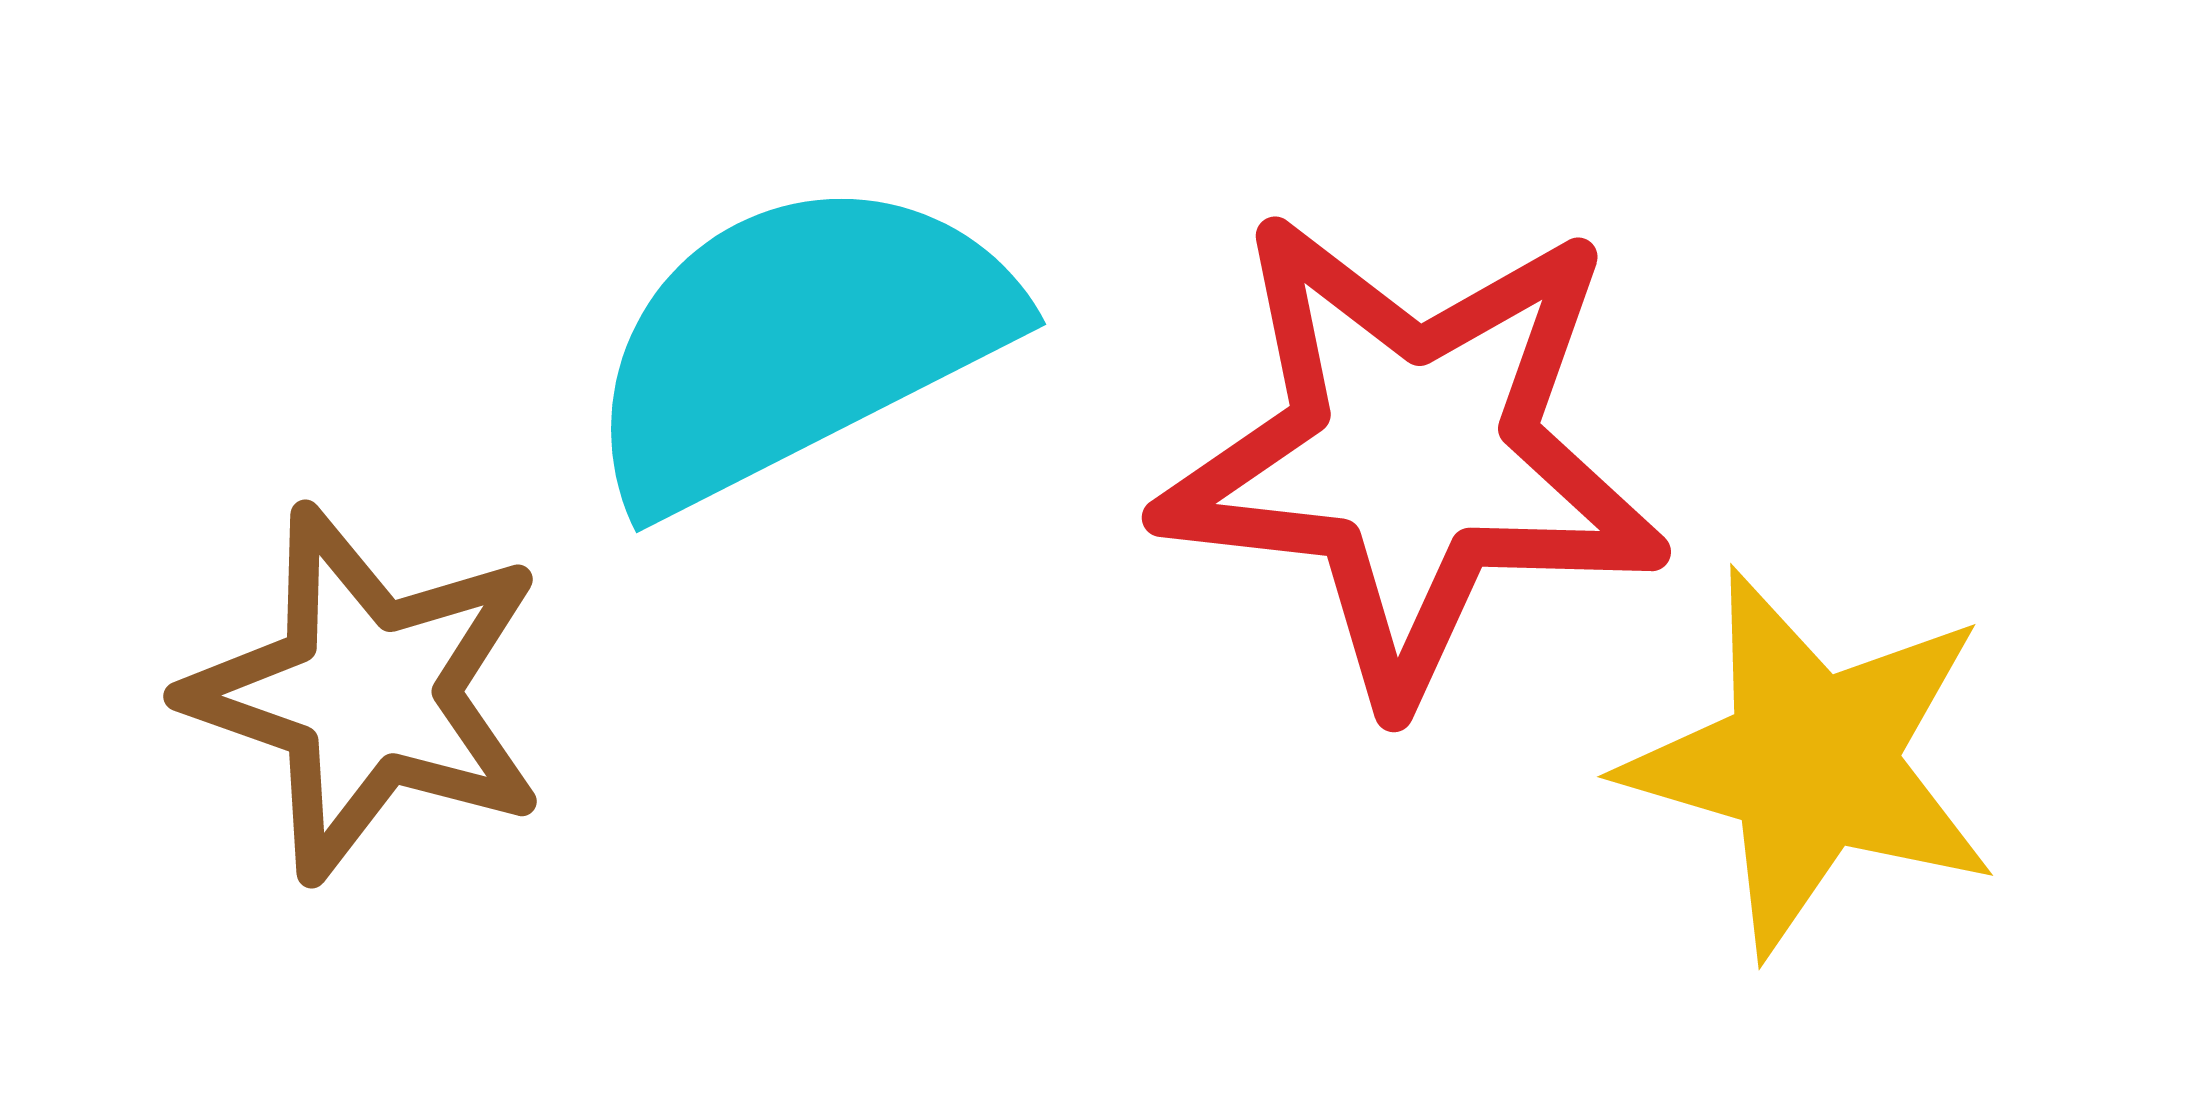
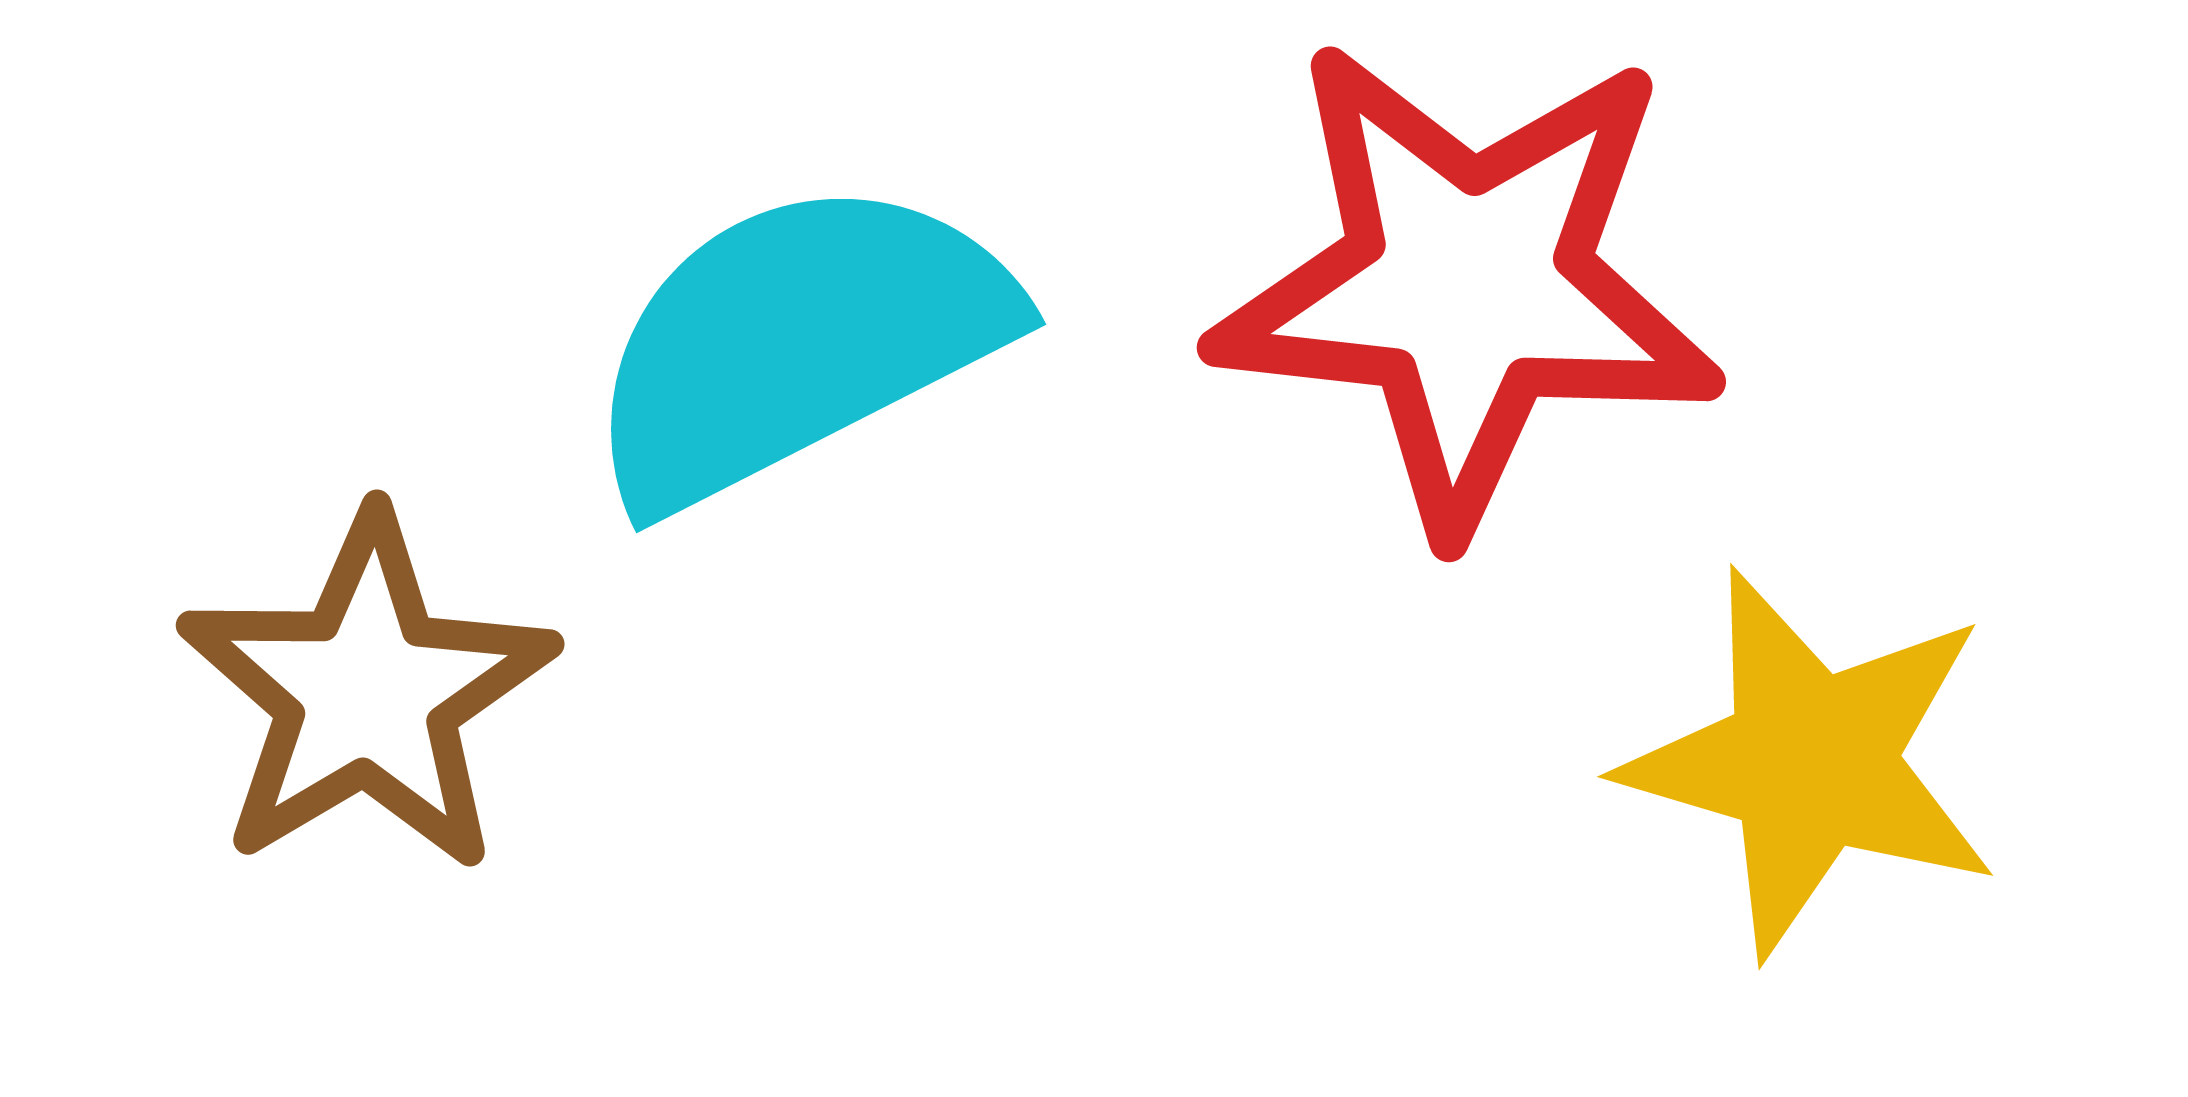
red star: moved 55 px right, 170 px up
brown star: rotated 22 degrees clockwise
